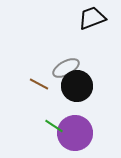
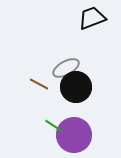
black circle: moved 1 px left, 1 px down
purple circle: moved 1 px left, 2 px down
